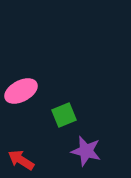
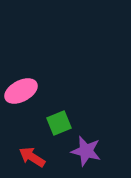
green square: moved 5 px left, 8 px down
red arrow: moved 11 px right, 3 px up
